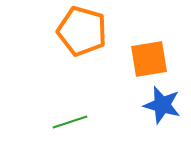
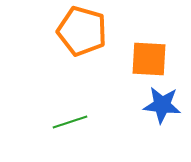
orange square: rotated 12 degrees clockwise
blue star: rotated 9 degrees counterclockwise
